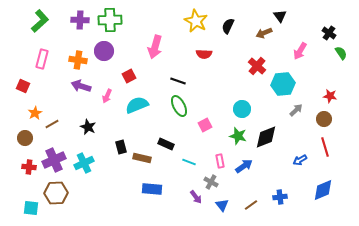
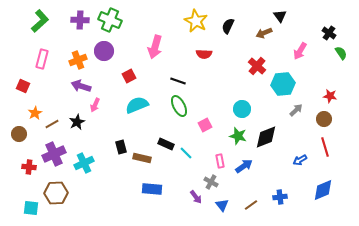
green cross at (110, 20): rotated 25 degrees clockwise
orange cross at (78, 60): rotated 30 degrees counterclockwise
pink arrow at (107, 96): moved 12 px left, 9 px down
black star at (88, 127): moved 11 px left, 5 px up; rotated 21 degrees clockwise
brown circle at (25, 138): moved 6 px left, 4 px up
purple cross at (54, 160): moved 6 px up
cyan line at (189, 162): moved 3 px left, 9 px up; rotated 24 degrees clockwise
